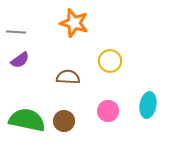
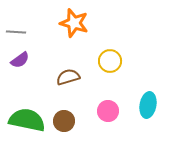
brown semicircle: rotated 20 degrees counterclockwise
